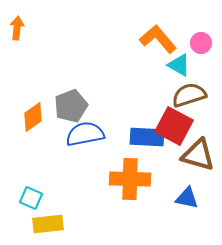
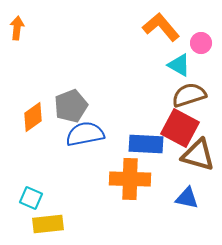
orange L-shape: moved 3 px right, 12 px up
red square: moved 6 px right, 2 px down
blue rectangle: moved 1 px left, 7 px down
